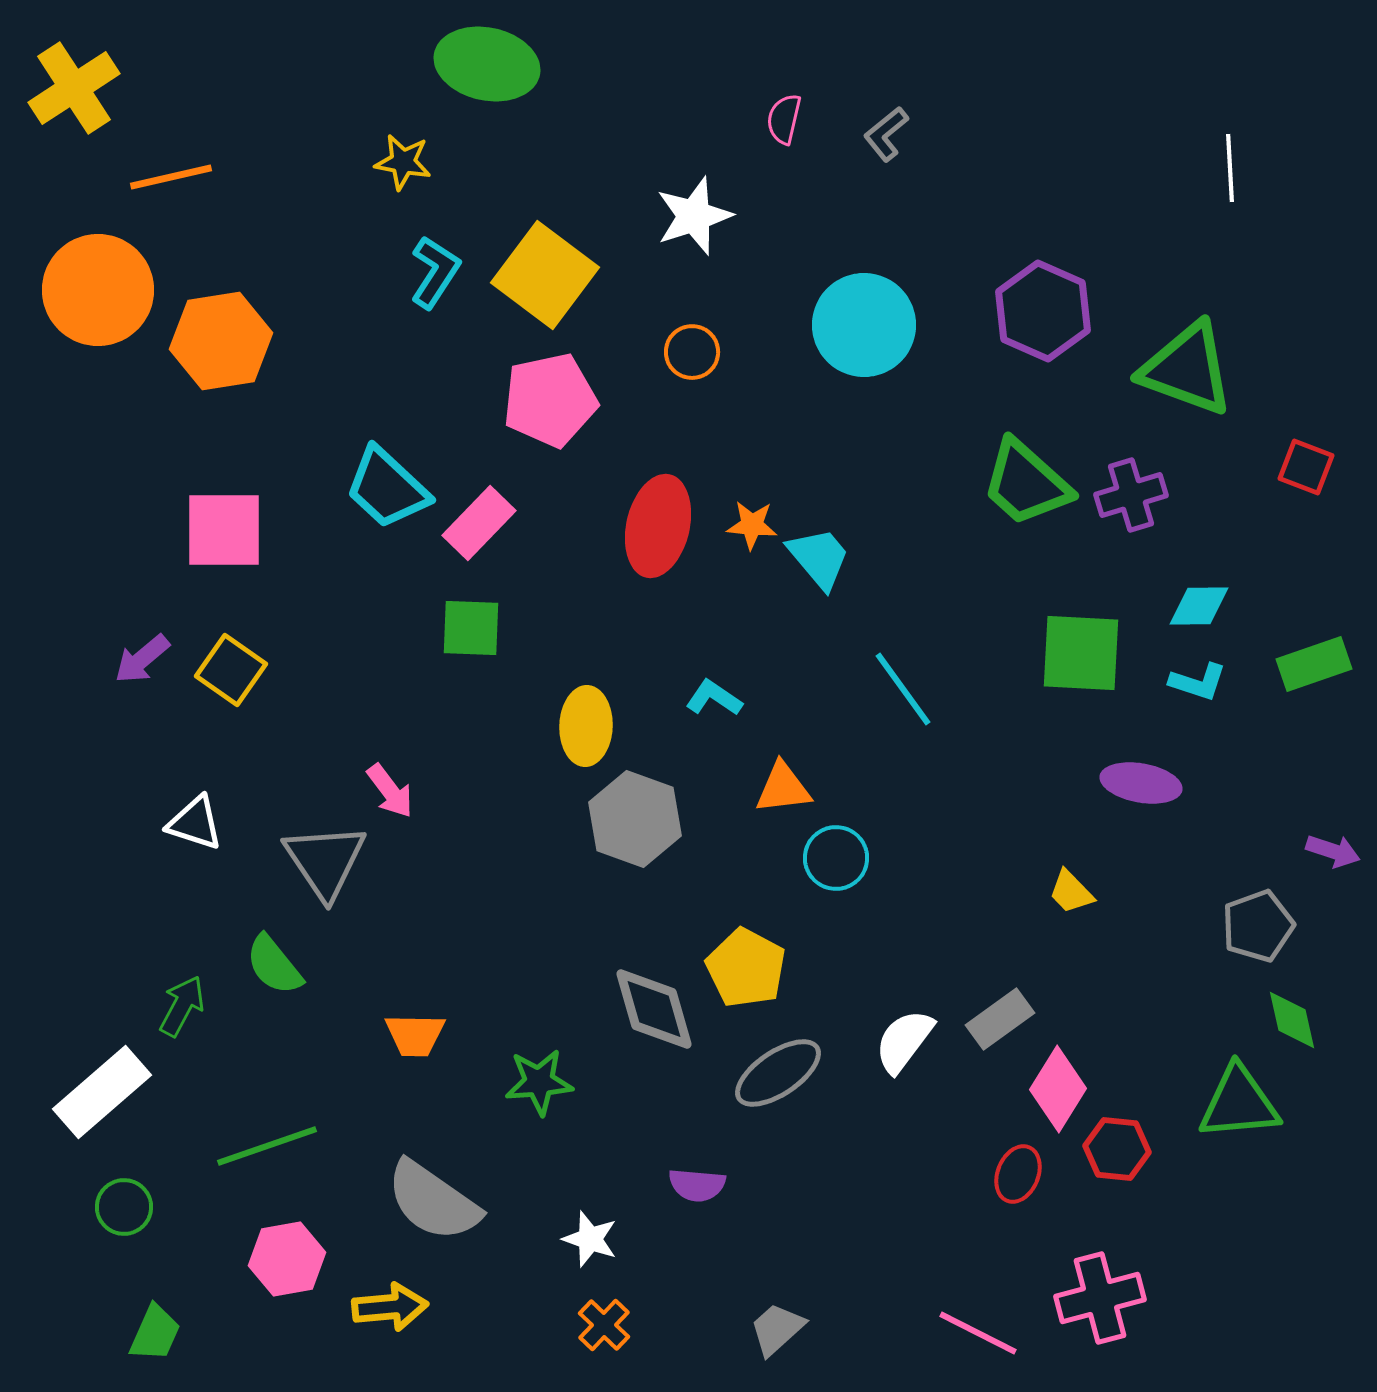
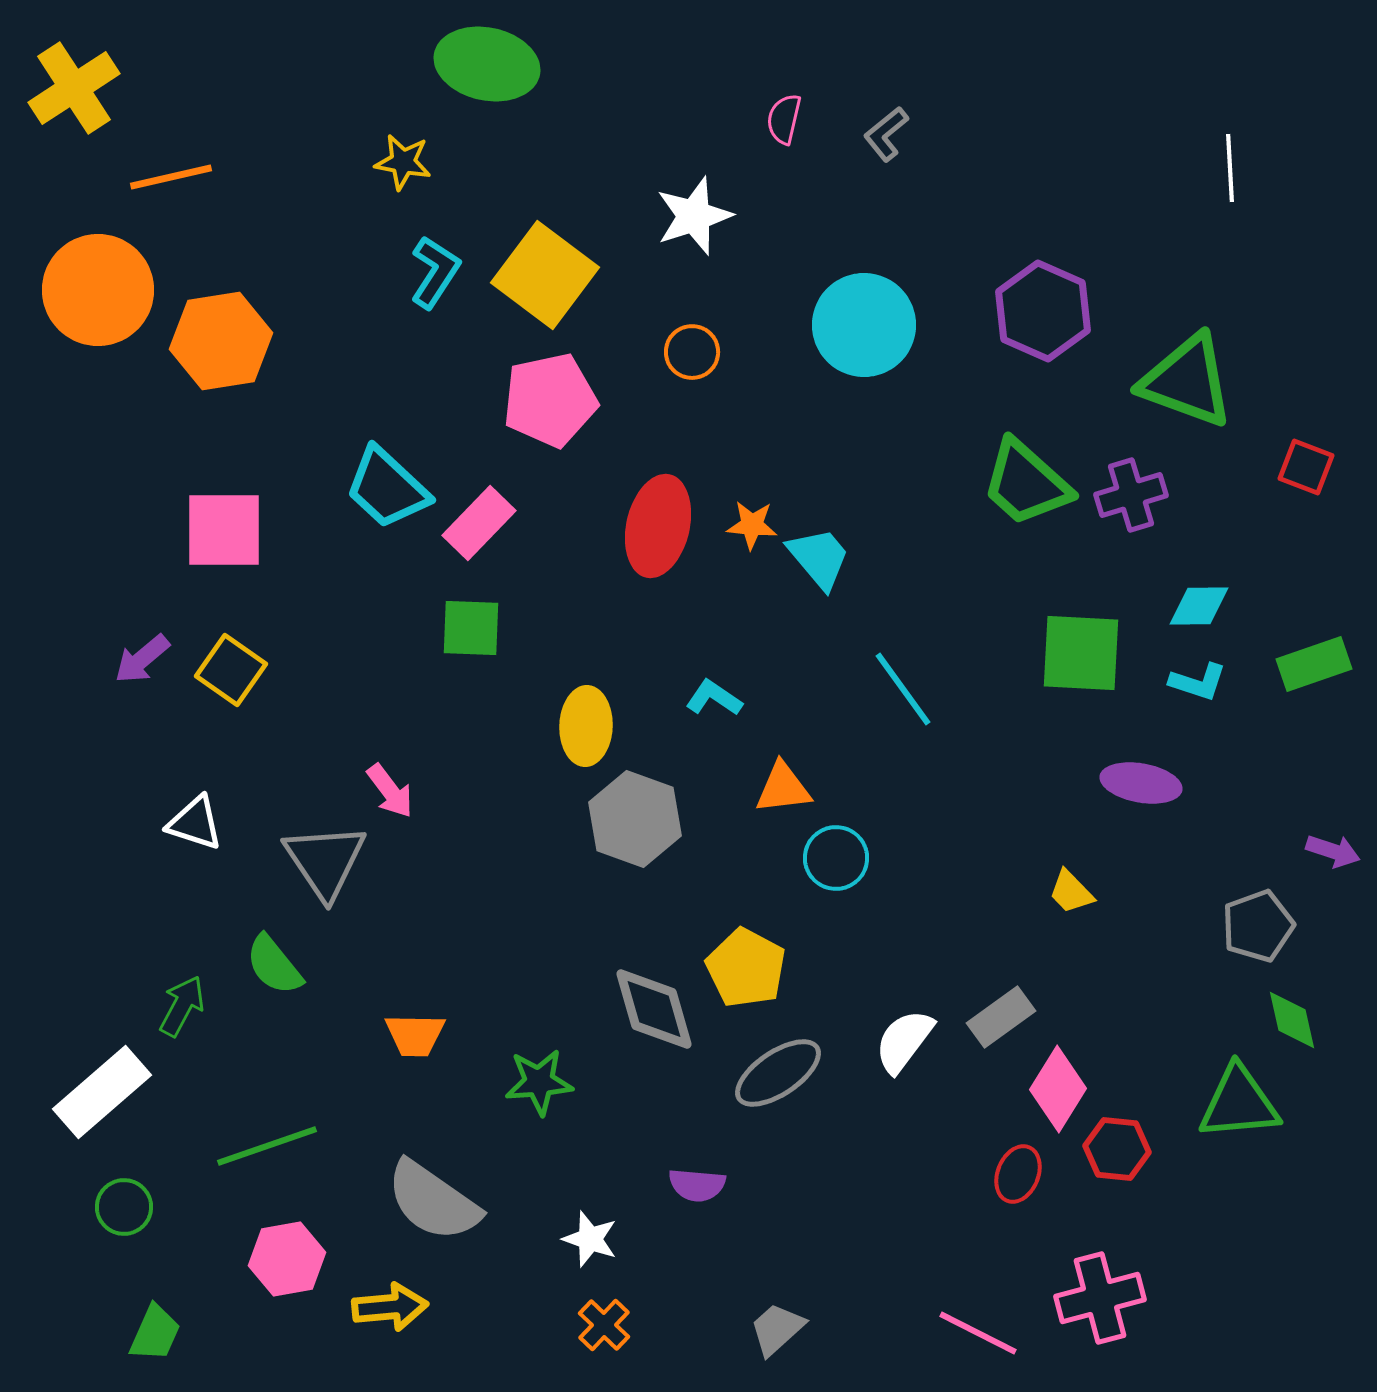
green triangle at (1187, 369): moved 12 px down
gray rectangle at (1000, 1019): moved 1 px right, 2 px up
